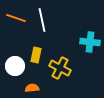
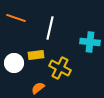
white line: moved 8 px right, 8 px down; rotated 25 degrees clockwise
yellow rectangle: rotated 70 degrees clockwise
white circle: moved 1 px left, 3 px up
orange semicircle: moved 6 px right; rotated 32 degrees counterclockwise
